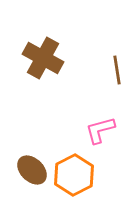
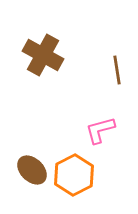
brown cross: moved 3 px up
